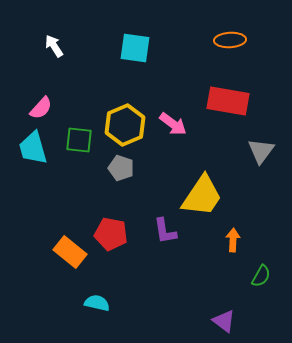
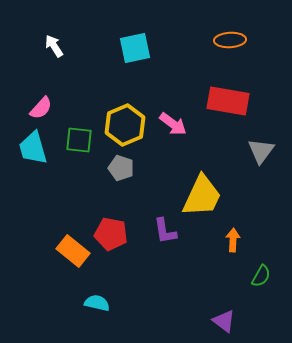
cyan square: rotated 20 degrees counterclockwise
yellow trapezoid: rotated 9 degrees counterclockwise
orange rectangle: moved 3 px right, 1 px up
